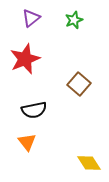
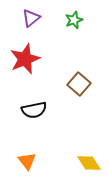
orange triangle: moved 19 px down
